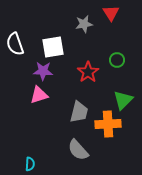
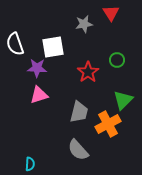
purple star: moved 6 px left, 3 px up
orange cross: rotated 25 degrees counterclockwise
